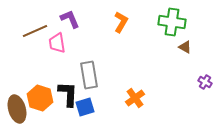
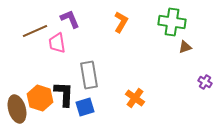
brown triangle: rotated 48 degrees counterclockwise
black L-shape: moved 4 px left
orange cross: rotated 18 degrees counterclockwise
